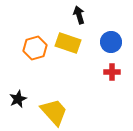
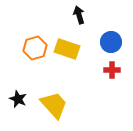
yellow rectangle: moved 1 px left, 6 px down
red cross: moved 2 px up
black star: rotated 24 degrees counterclockwise
yellow trapezoid: moved 7 px up
